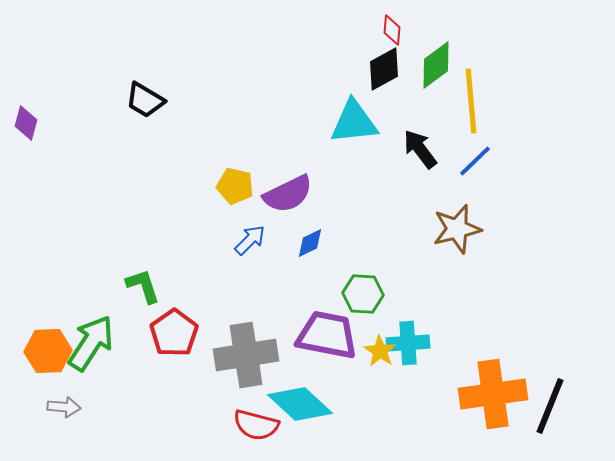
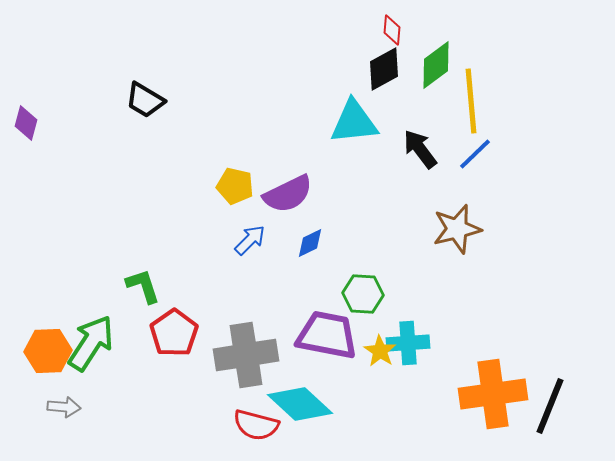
blue line: moved 7 px up
